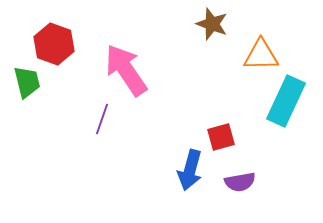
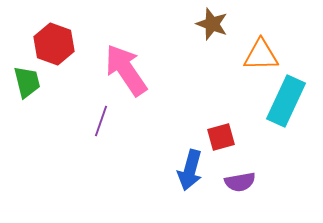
purple line: moved 1 px left, 2 px down
